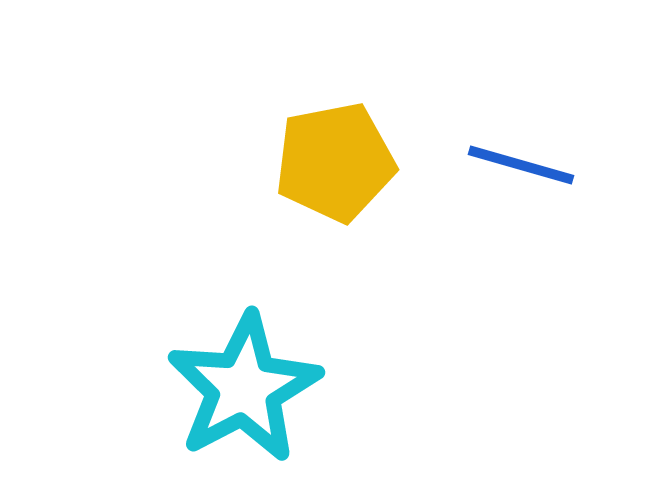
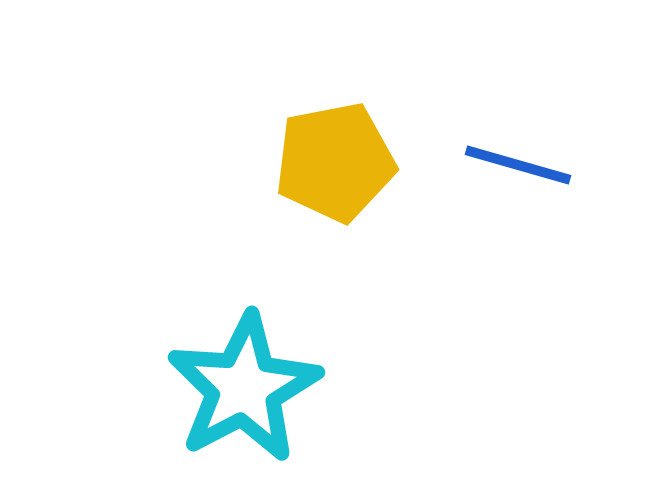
blue line: moved 3 px left
